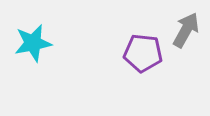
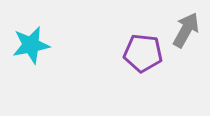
cyan star: moved 2 px left, 2 px down
